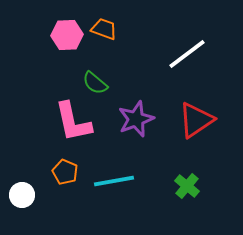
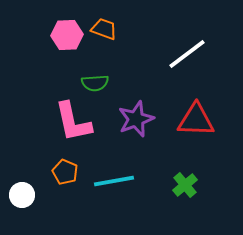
green semicircle: rotated 44 degrees counterclockwise
red triangle: rotated 36 degrees clockwise
green cross: moved 2 px left, 1 px up; rotated 10 degrees clockwise
